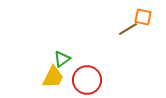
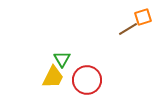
orange square: rotated 30 degrees counterclockwise
green triangle: rotated 24 degrees counterclockwise
